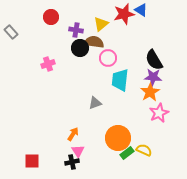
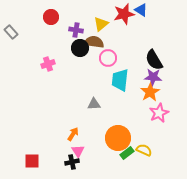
gray triangle: moved 1 px left, 1 px down; rotated 16 degrees clockwise
